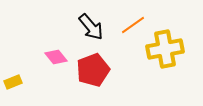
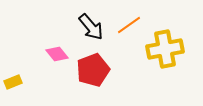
orange line: moved 4 px left
pink diamond: moved 1 px right, 3 px up
